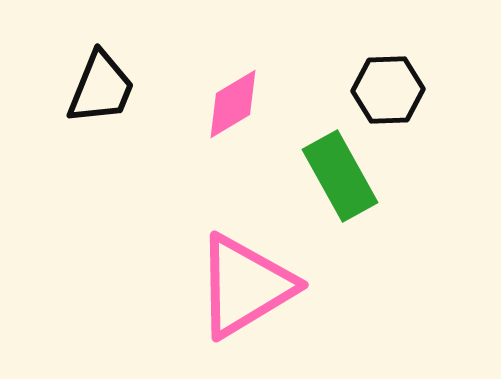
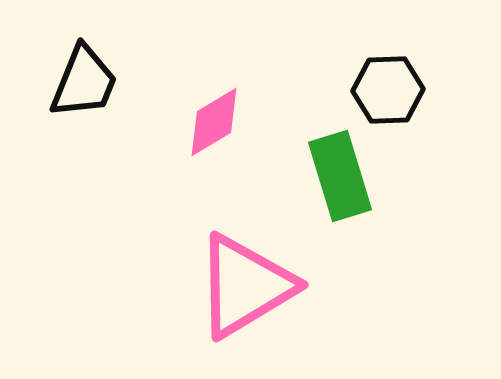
black trapezoid: moved 17 px left, 6 px up
pink diamond: moved 19 px left, 18 px down
green rectangle: rotated 12 degrees clockwise
